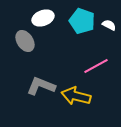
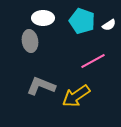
white ellipse: rotated 20 degrees clockwise
white semicircle: rotated 120 degrees clockwise
gray ellipse: moved 5 px right; rotated 25 degrees clockwise
pink line: moved 3 px left, 5 px up
yellow arrow: rotated 48 degrees counterclockwise
